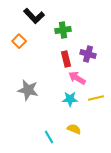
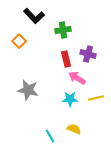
cyan line: moved 1 px right, 1 px up
